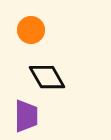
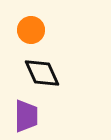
black diamond: moved 5 px left, 4 px up; rotated 6 degrees clockwise
